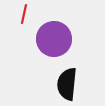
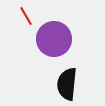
red line: moved 2 px right, 2 px down; rotated 42 degrees counterclockwise
